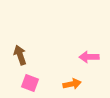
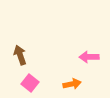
pink square: rotated 18 degrees clockwise
